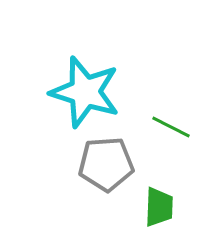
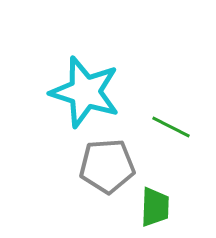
gray pentagon: moved 1 px right, 2 px down
green trapezoid: moved 4 px left
